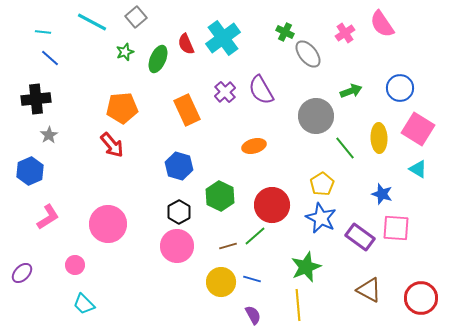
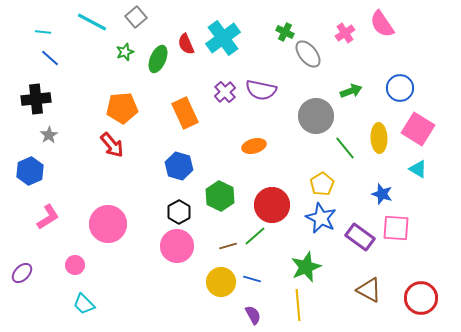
purple semicircle at (261, 90): rotated 48 degrees counterclockwise
orange rectangle at (187, 110): moved 2 px left, 3 px down
